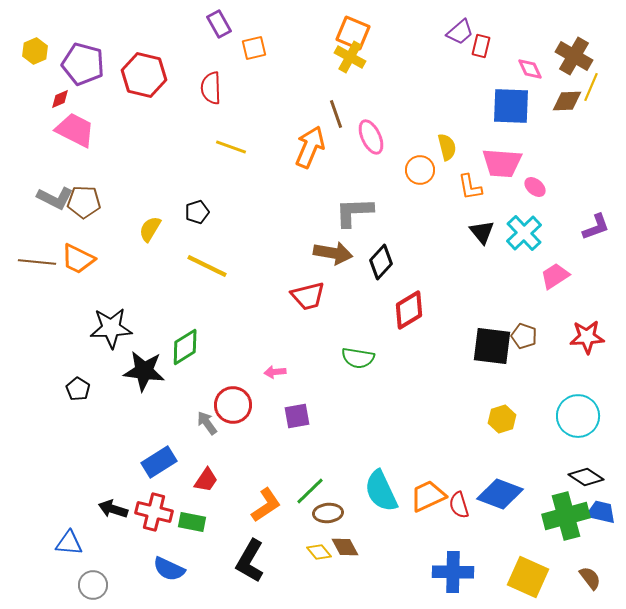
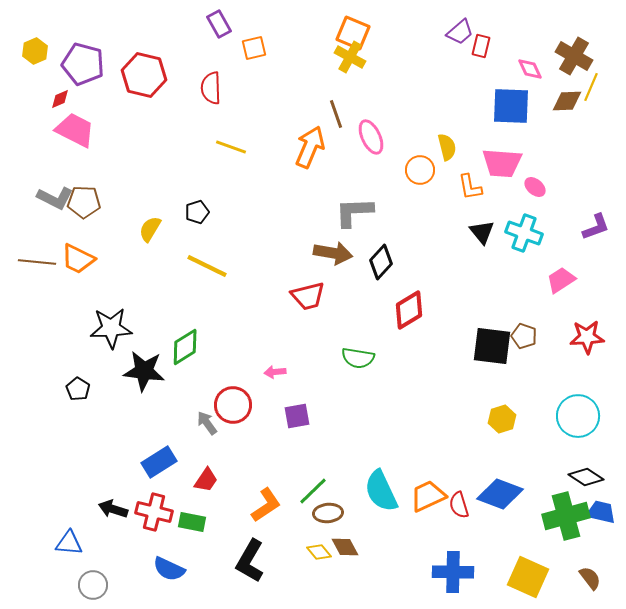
cyan cross at (524, 233): rotated 27 degrees counterclockwise
pink trapezoid at (555, 276): moved 6 px right, 4 px down
green line at (310, 491): moved 3 px right
